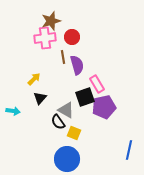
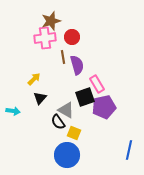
blue circle: moved 4 px up
